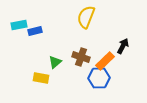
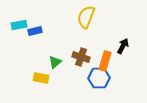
orange rectangle: rotated 30 degrees counterclockwise
